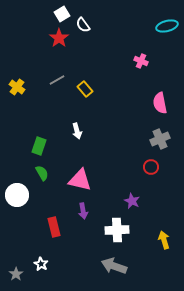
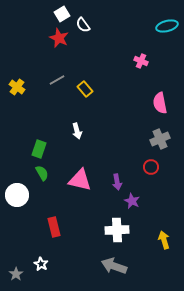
red star: rotated 12 degrees counterclockwise
green rectangle: moved 3 px down
purple arrow: moved 34 px right, 29 px up
